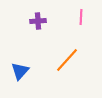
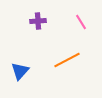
pink line: moved 5 px down; rotated 35 degrees counterclockwise
orange line: rotated 20 degrees clockwise
